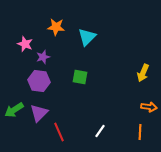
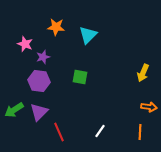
cyan triangle: moved 1 px right, 2 px up
purple triangle: moved 1 px up
